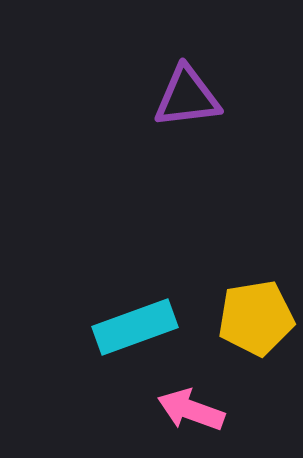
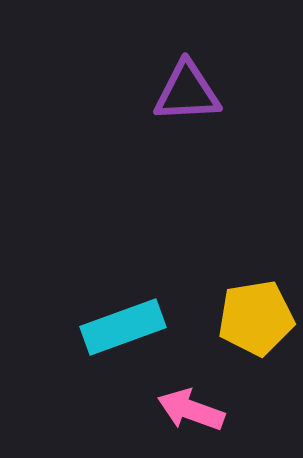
purple triangle: moved 5 px up; rotated 4 degrees clockwise
cyan rectangle: moved 12 px left
